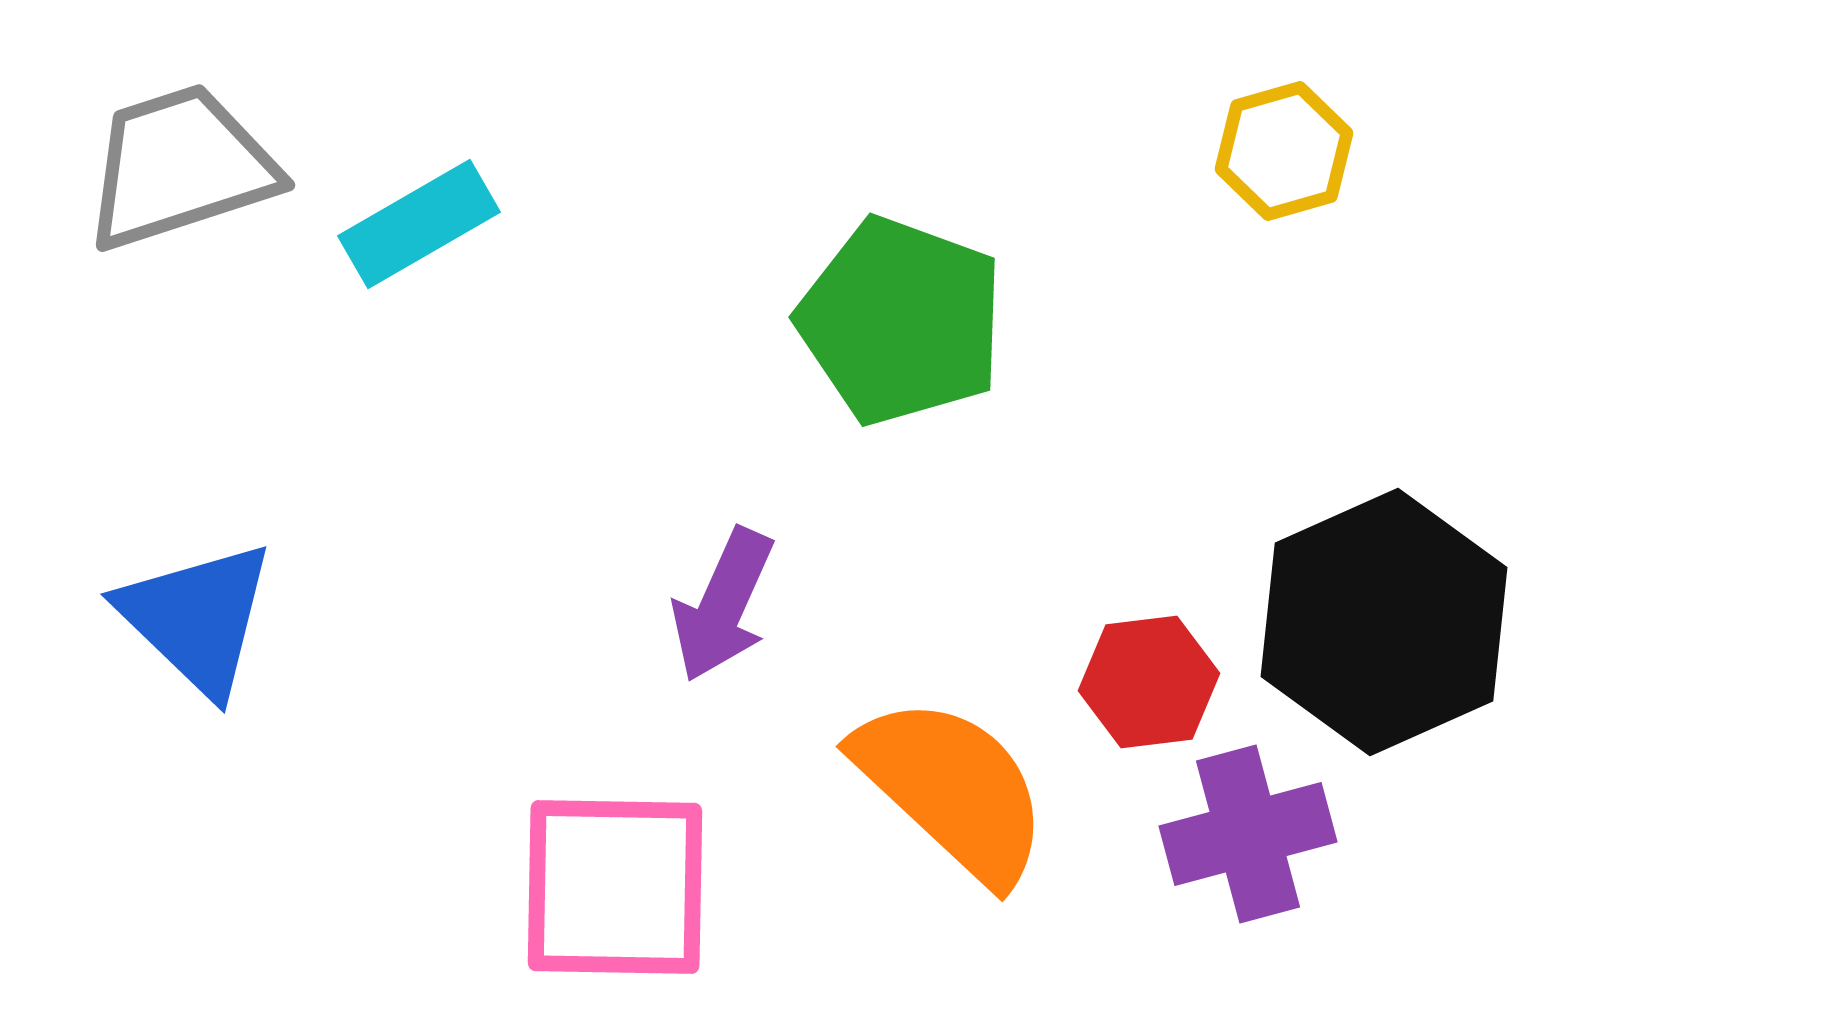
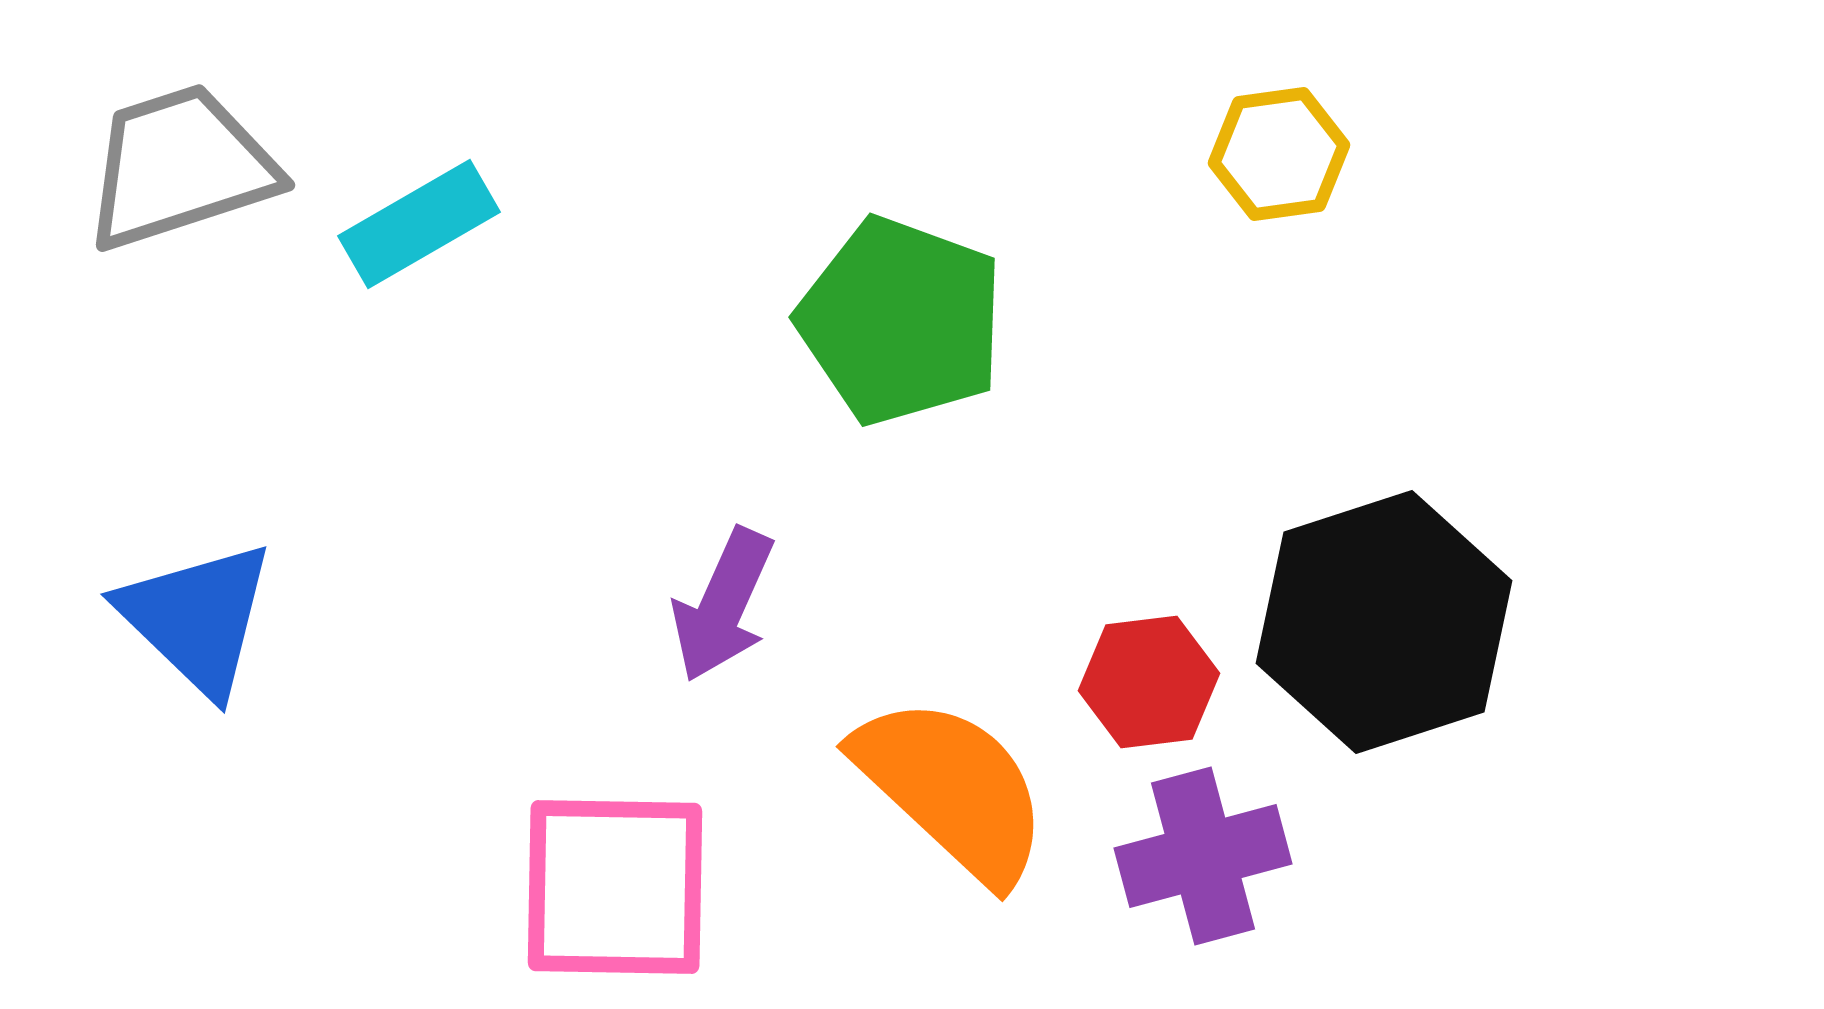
yellow hexagon: moved 5 px left, 3 px down; rotated 8 degrees clockwise
black hexagon: rotated 6 degrees clockwise
purple cross: moved 45 px left, 22 px down
